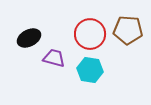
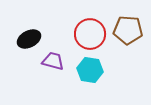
black ellipse: moved 1 px down
purple trapezoid: moved 1 px left, 3 px down
